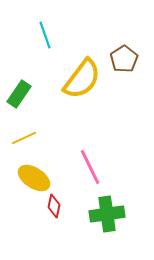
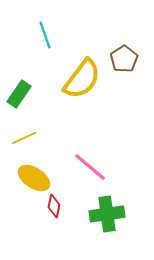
pink line: rotated 24 degrees counterclockwise
